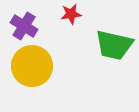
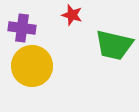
red star: moved 1 px right, 1 px down; rotated 25 degrees clockwise
purple cross: moved 2 px left, 2 px down; rotated 24 degrees counterclockwise
